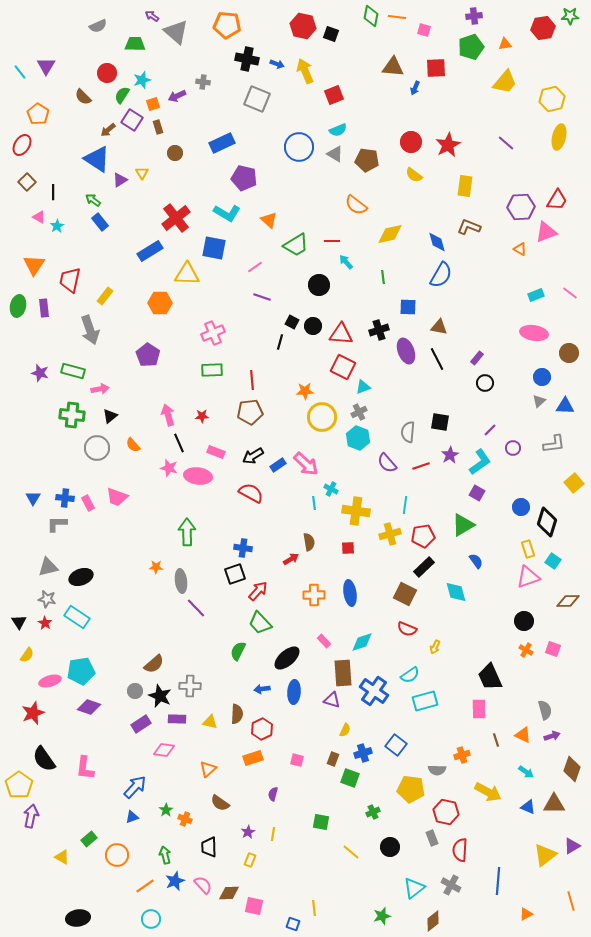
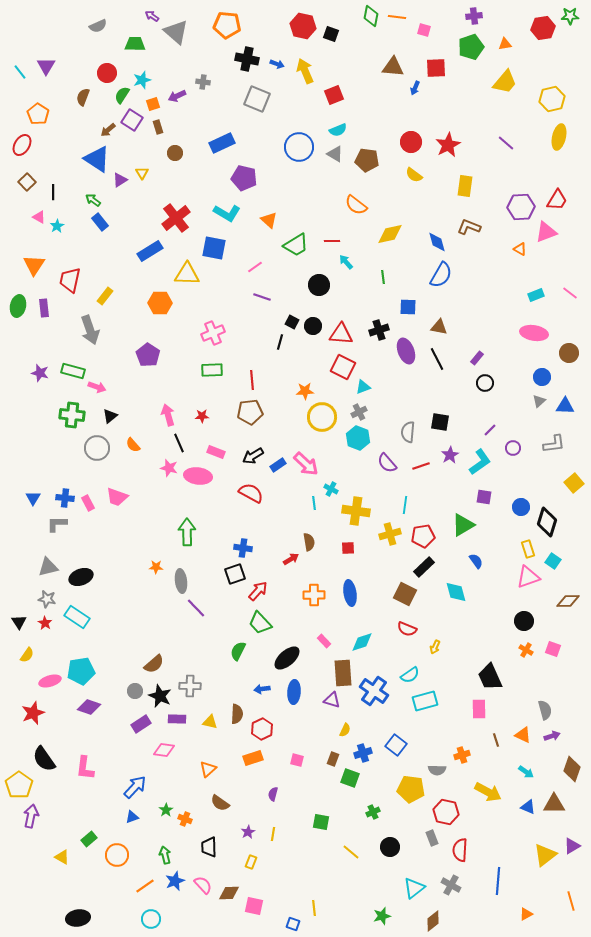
brown semicircle at (83, 97): rotated 66 degrees clockwise
pink arrow at (100, 389): moved 3 px left, 2 px up; rotated 30 degrees clockwise
purple square at (477, 493): moved 7 px right, 4 px down; rotated 21 degrees counterclockwise
yellow rectangle at (250, 860): moved 1 px right, 2 px down
